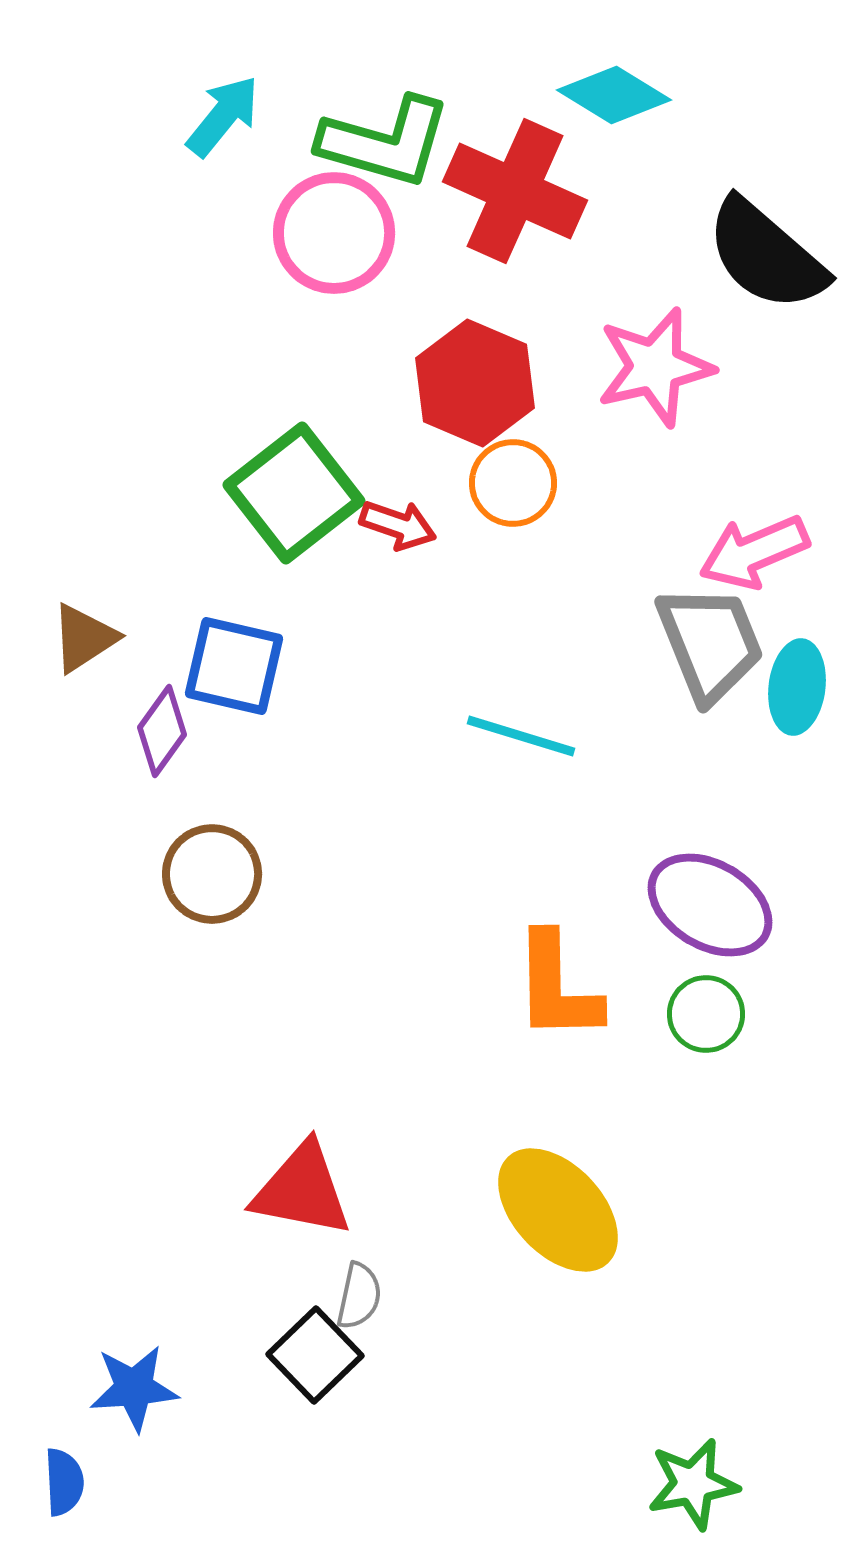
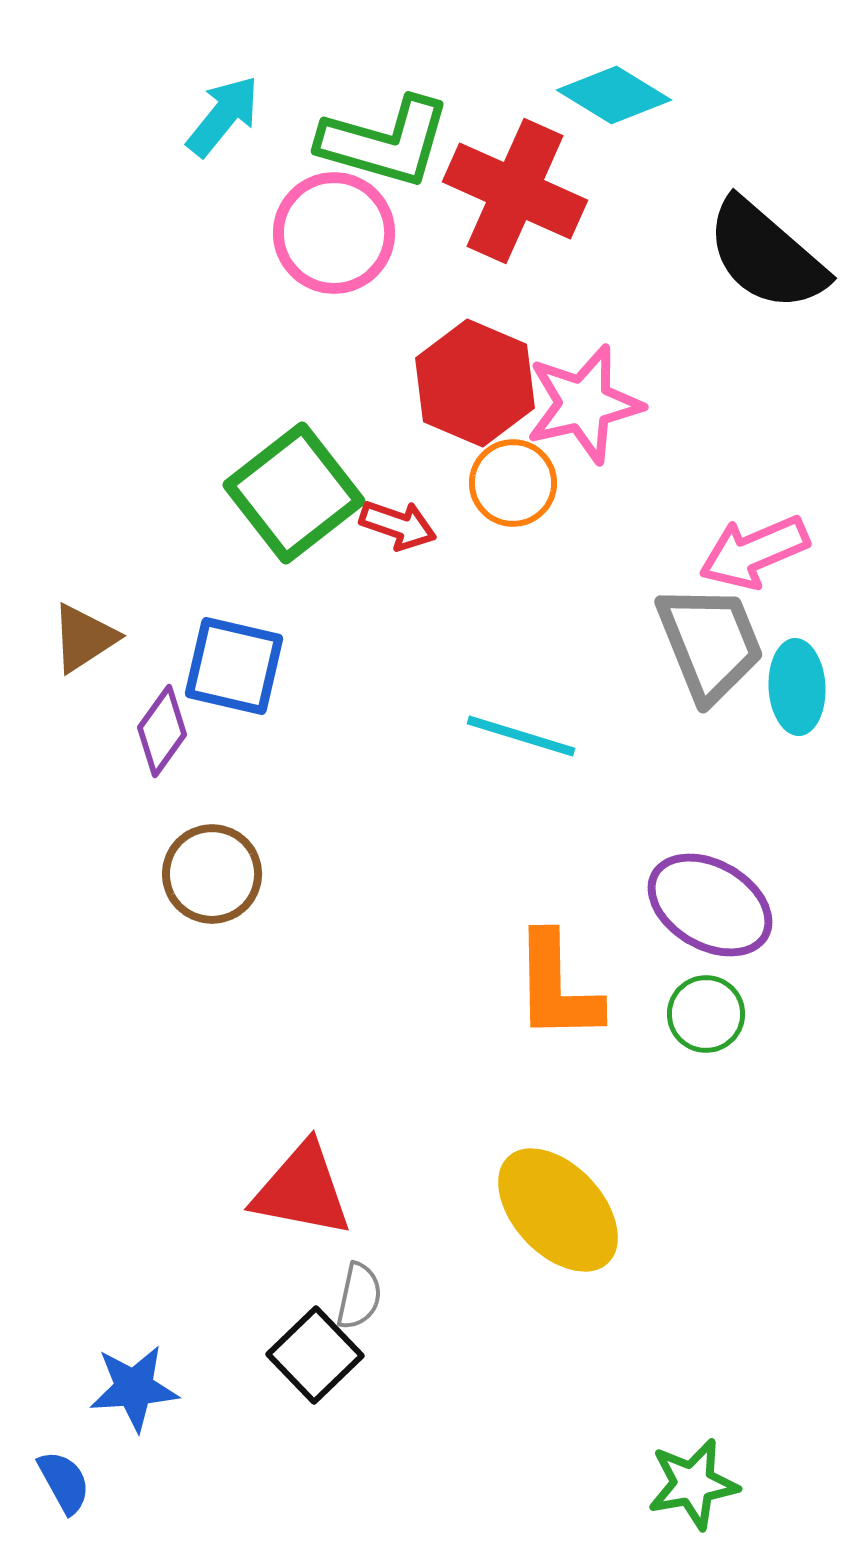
pink star: moved 71 px left, 37 px down
cyan ellipse: rotated 10 degrees counterclockwise
blue semicircle: rotated 26 degrees counterclockwise
